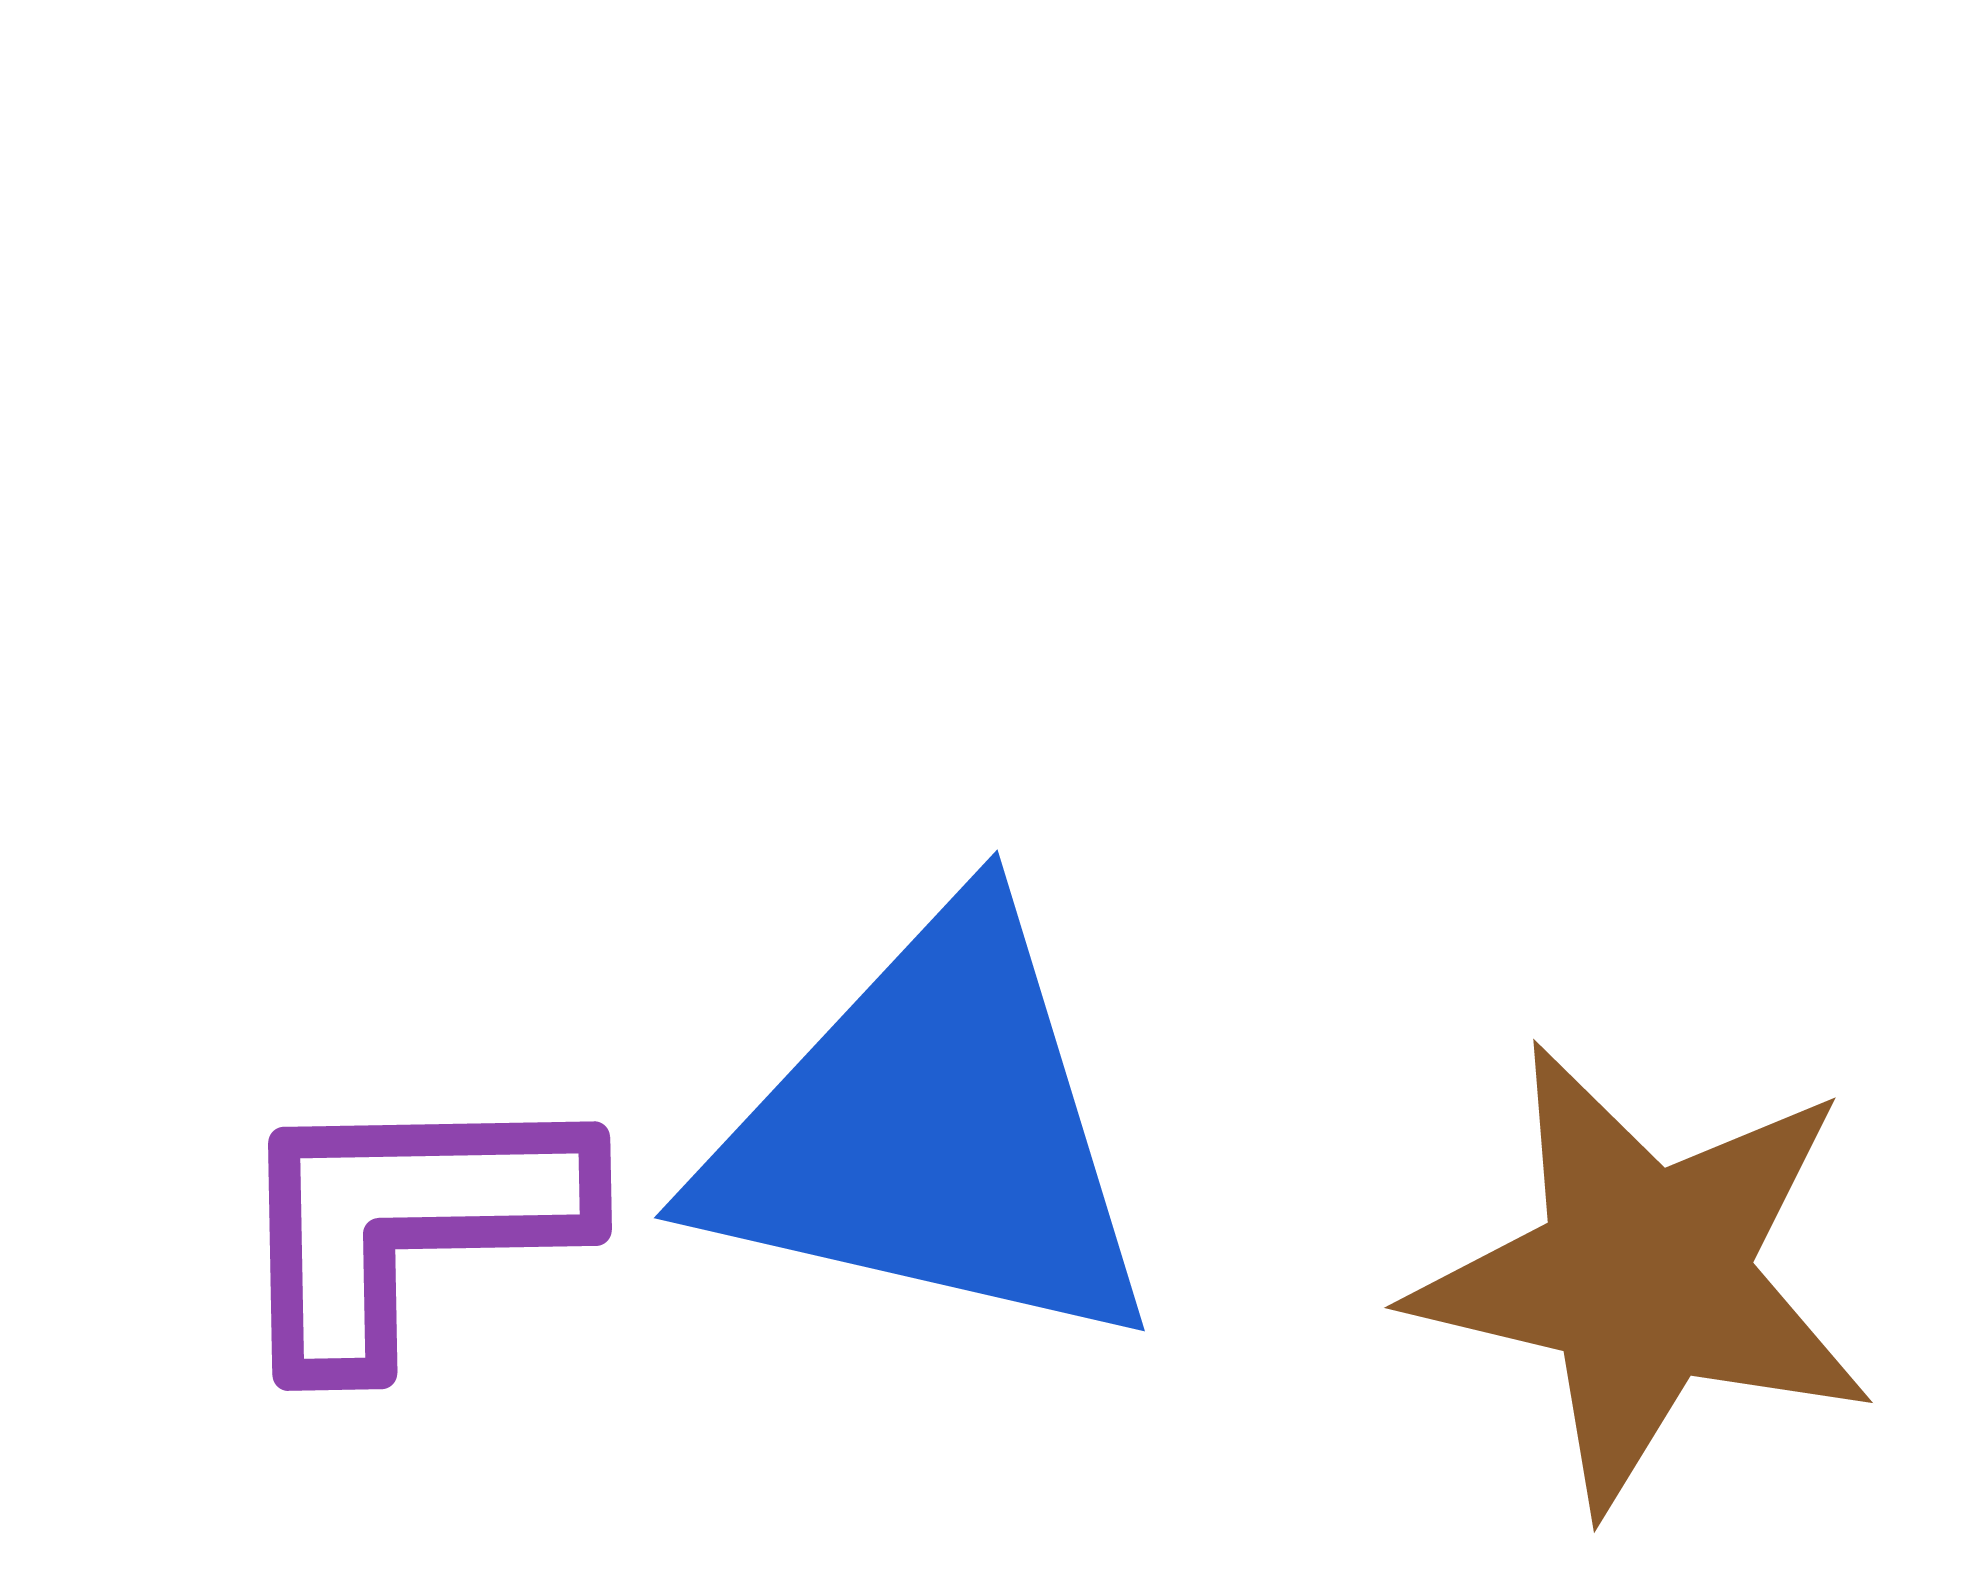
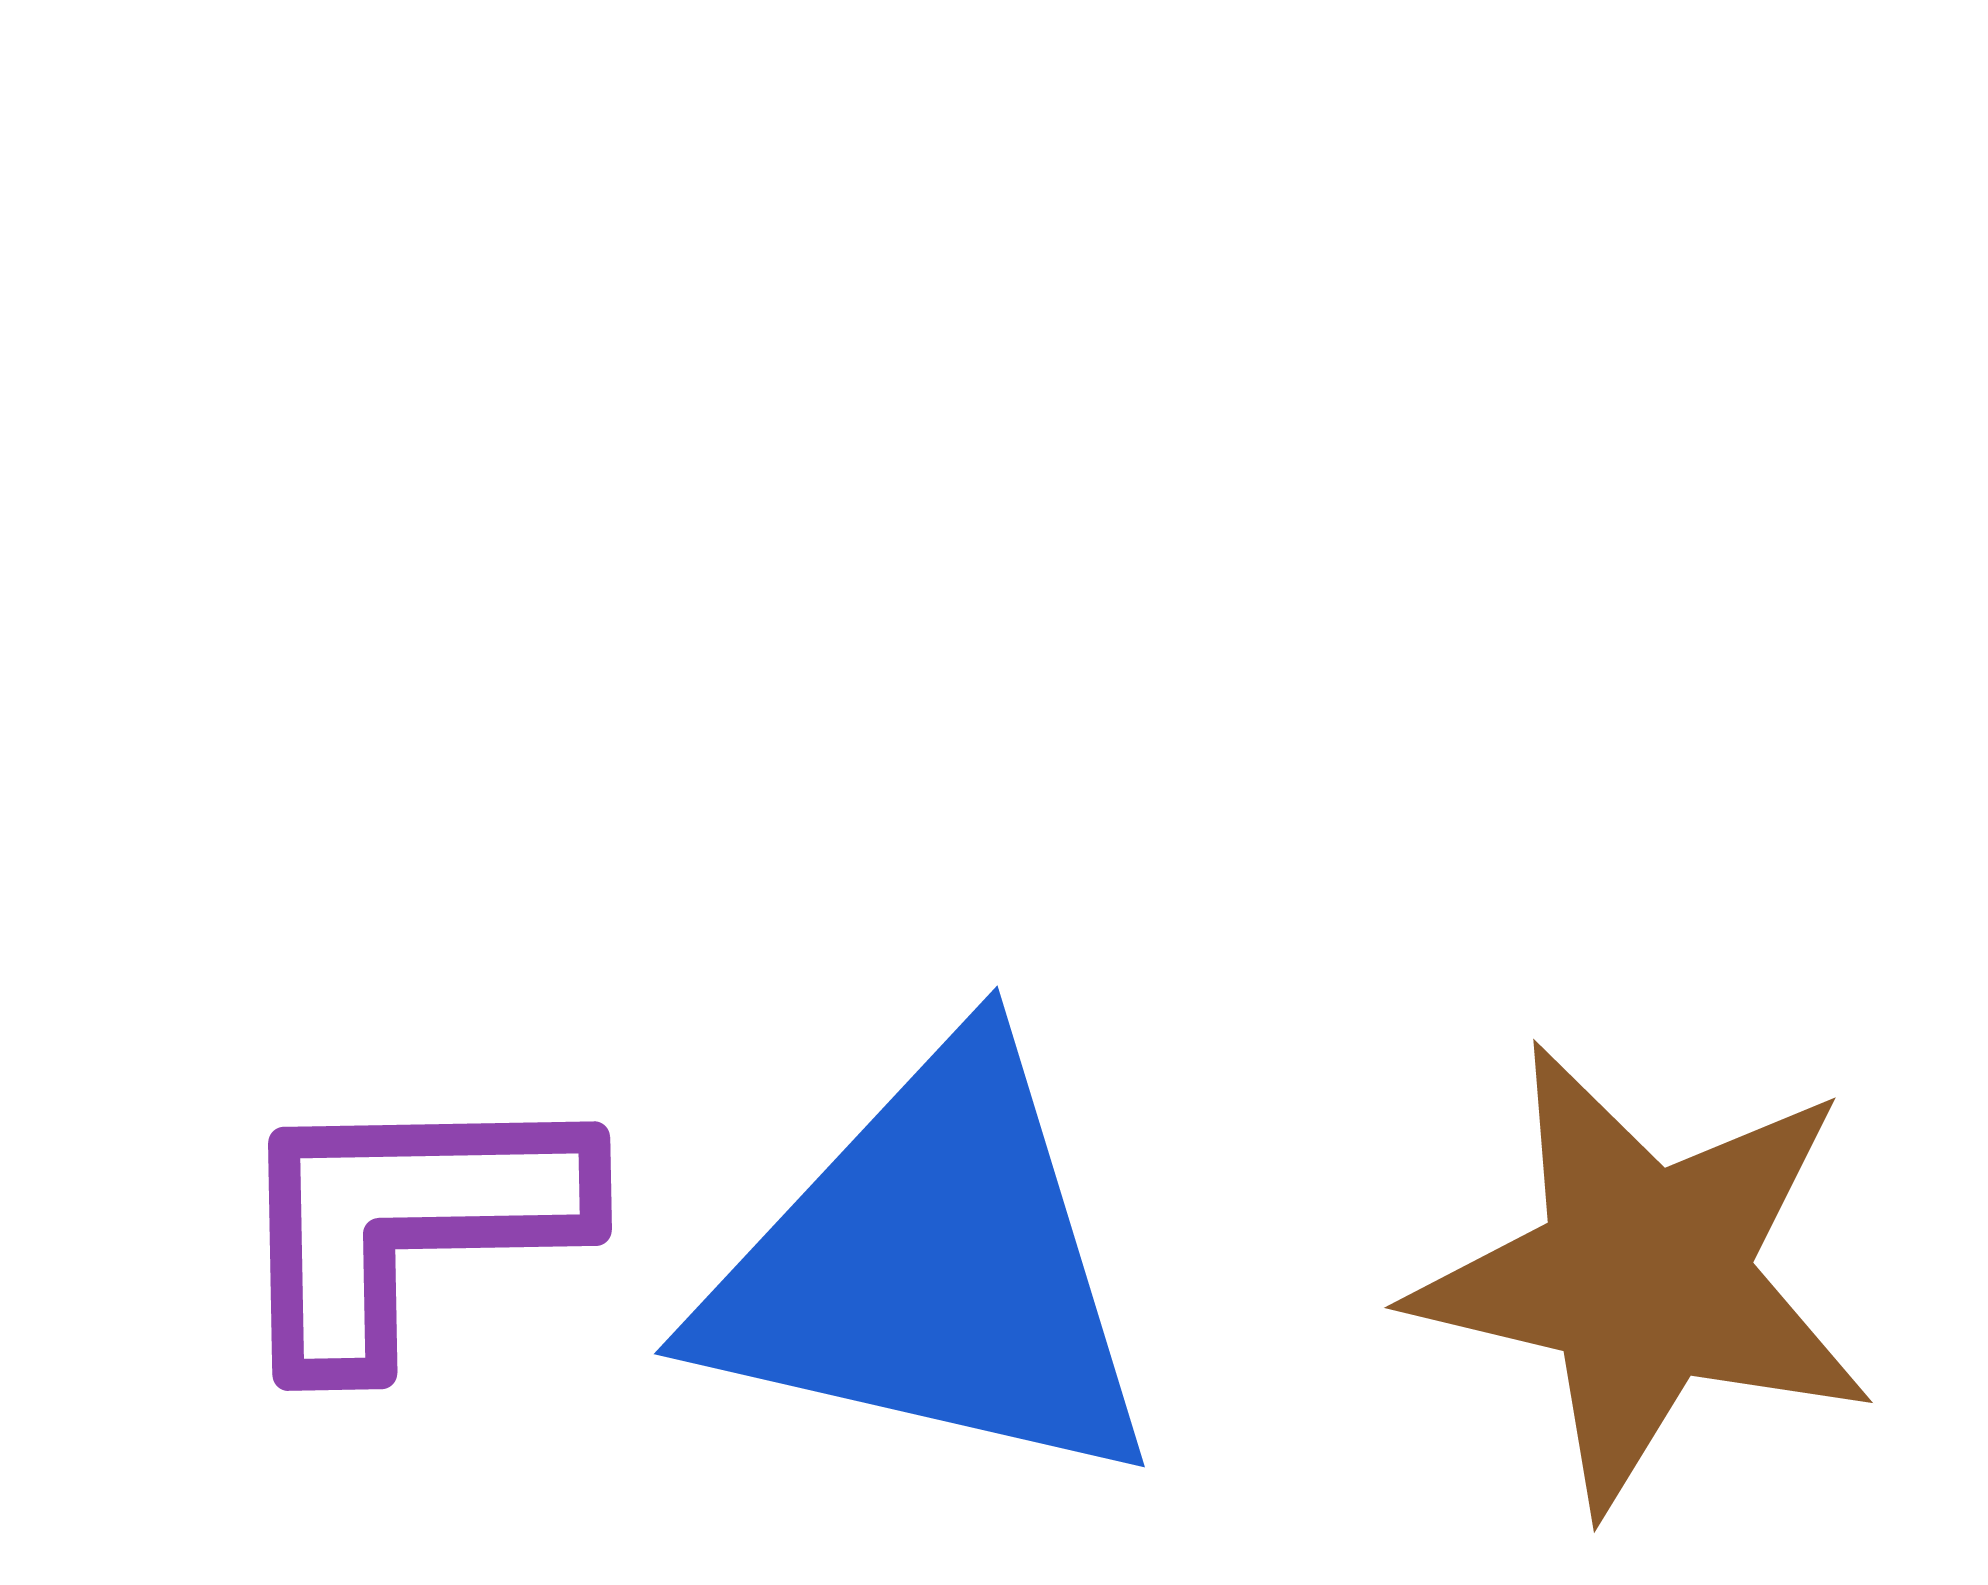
blue triangle: moved 136 px down
